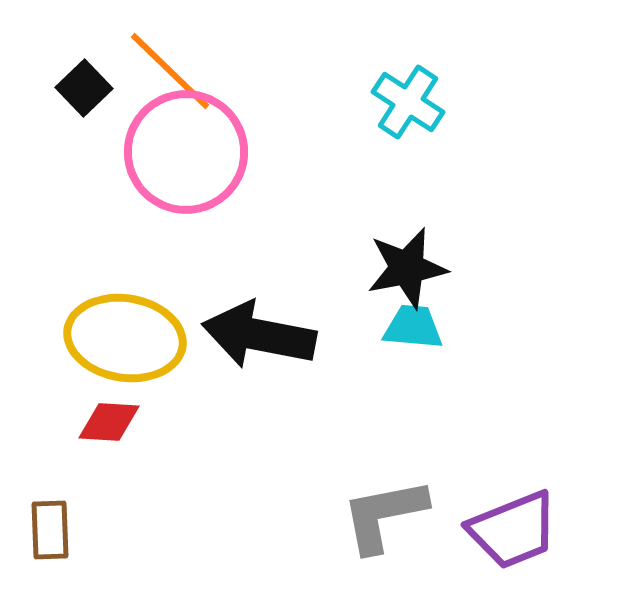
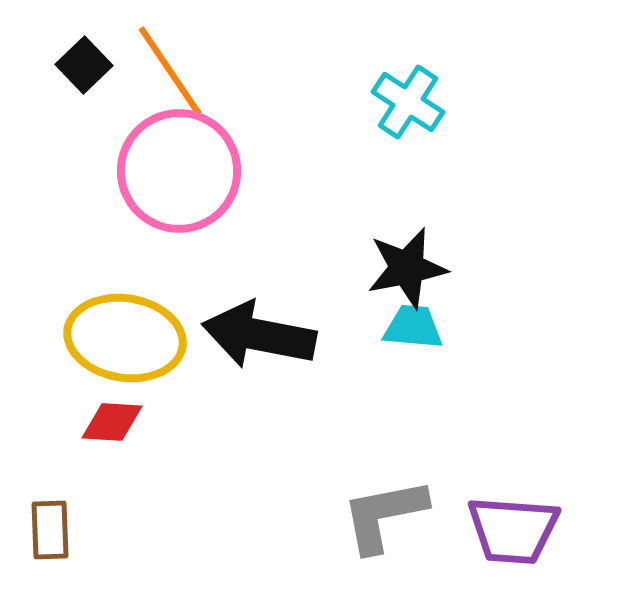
orange line: rotated 12 degrees clockwise
black square: moved 23 px up
pink circle: moved 7 px left, 19 px down
red diamond: moved 3 px right
purple trapezoid: rotated 26 degrees clockwise
